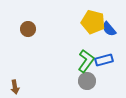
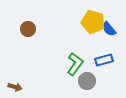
green L-shape: moved 11 px left, 3 px down
brown arrow: rotated 64 degrees counterclockwise
